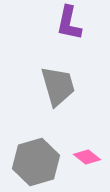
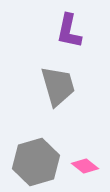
purple L-shape: moved 8 px down
pink diamond: moved 2 px left, 9 px down
